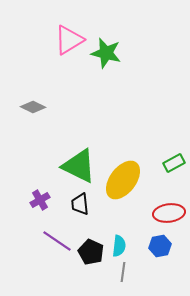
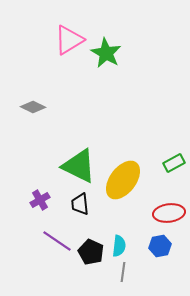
green star: rotated 16 degrees clockwise
